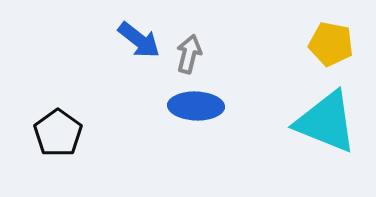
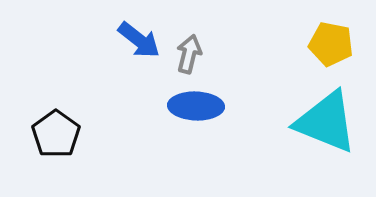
black pentagon: moved 2 px left, 1 px down
